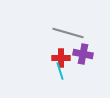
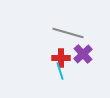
purple cross: rotated 36 degrees clockwise
